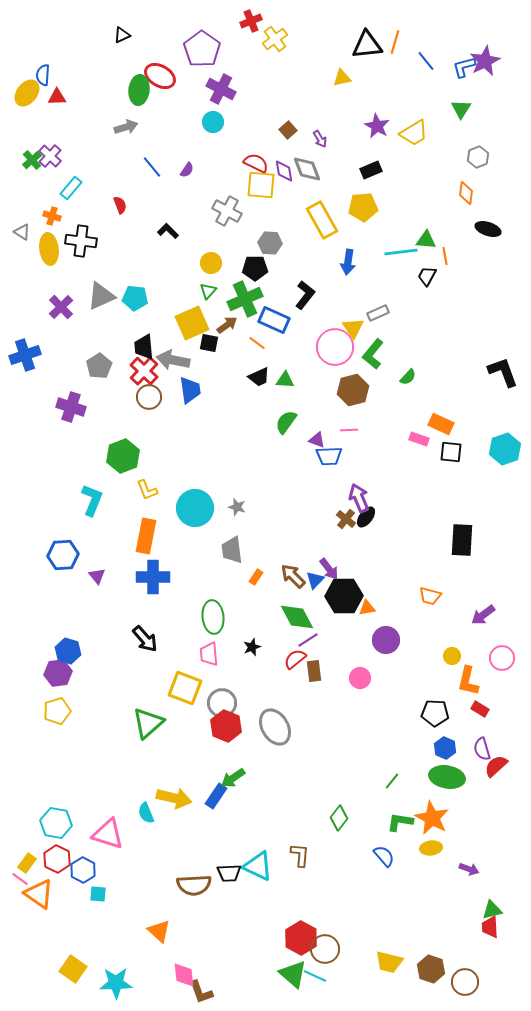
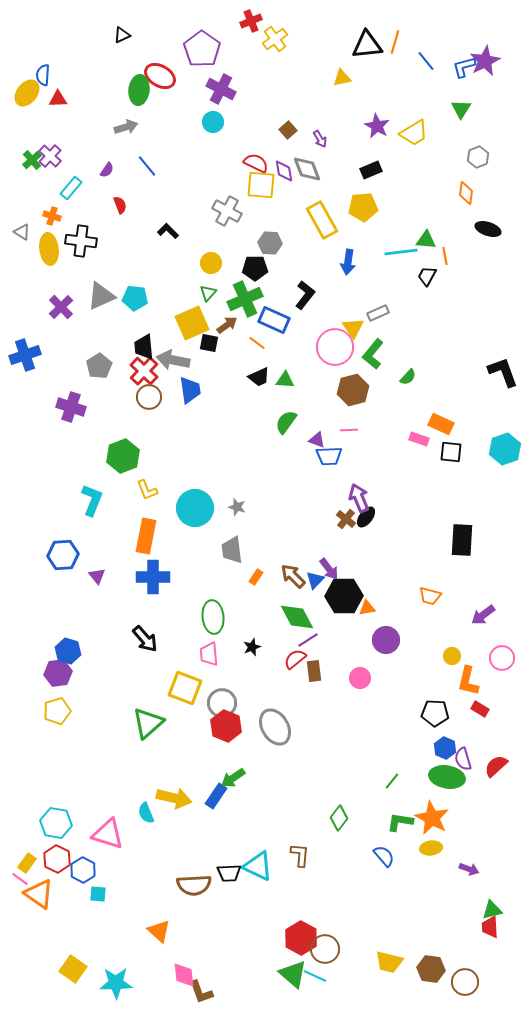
red triangle at (57, 97): moved 1 px right, 2 px down
blue line at (152, 167): moved 5 px left, 1 px up
purple semicircle at (187, 170): moved 80 px left
green triangle at (208, 291): moved 2 px down
purple semicircle at (482, 749): moved 19 px left, 10 px down
brown hexagon at (431, 969): rotated 12 degrees counterclockwise
